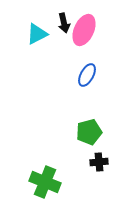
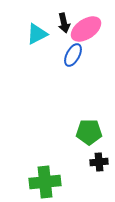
pink ellipse: moved 2 px right, 1 px up; rotated 32 degrees clockwise
blue ellipse: moved 14 px left, 20 px up
green pentagon: rotated 15 degrees clockwise
green cross: rotated 28 degrees counterclockwise
